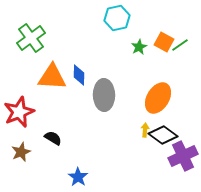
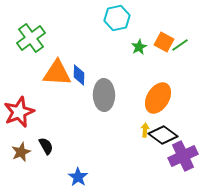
orange triangle: moved 5 px right, 4 px up
black semicircle: moved 7 px left, 8 px down; rotated 30 degrees clockwise
